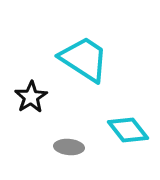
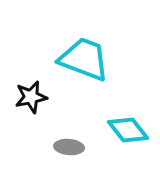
cyan trapezoid: rotated 12 degrees counterclockwise
black star: rotated 20 degrees clockwise
